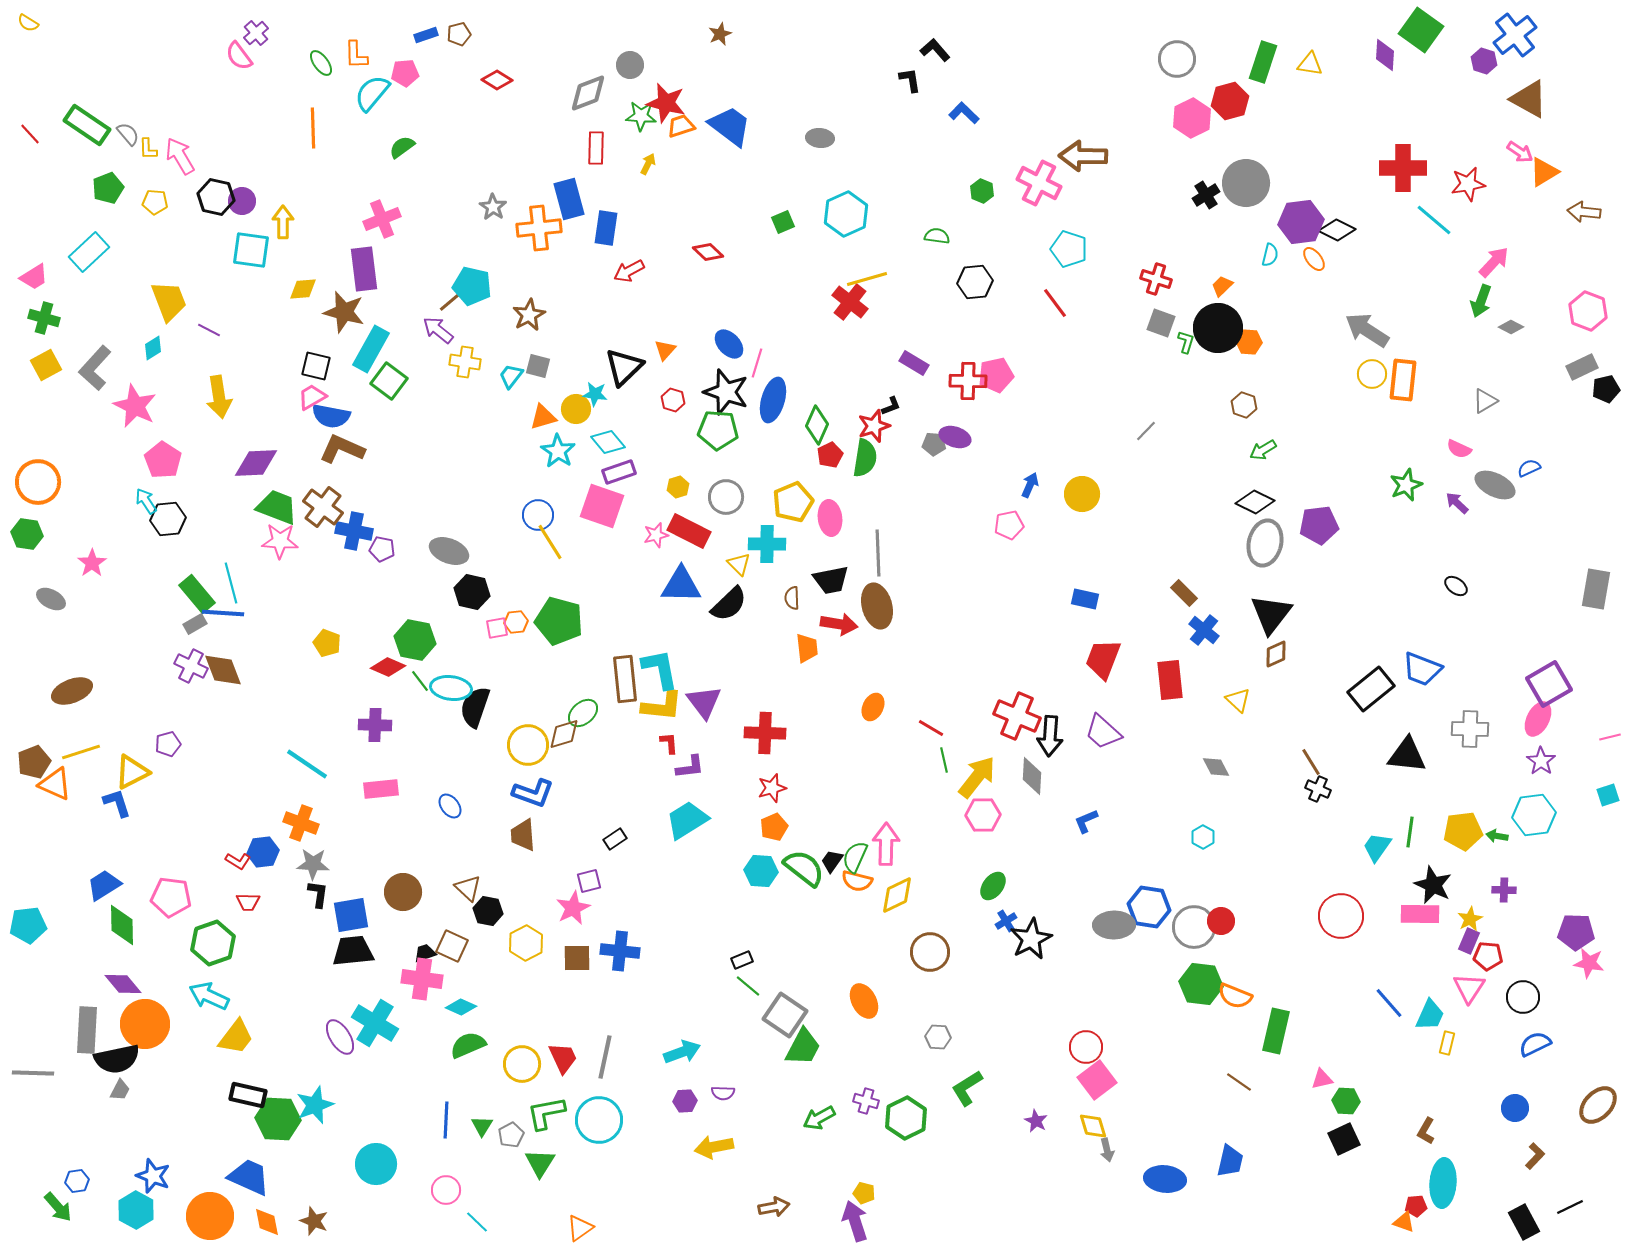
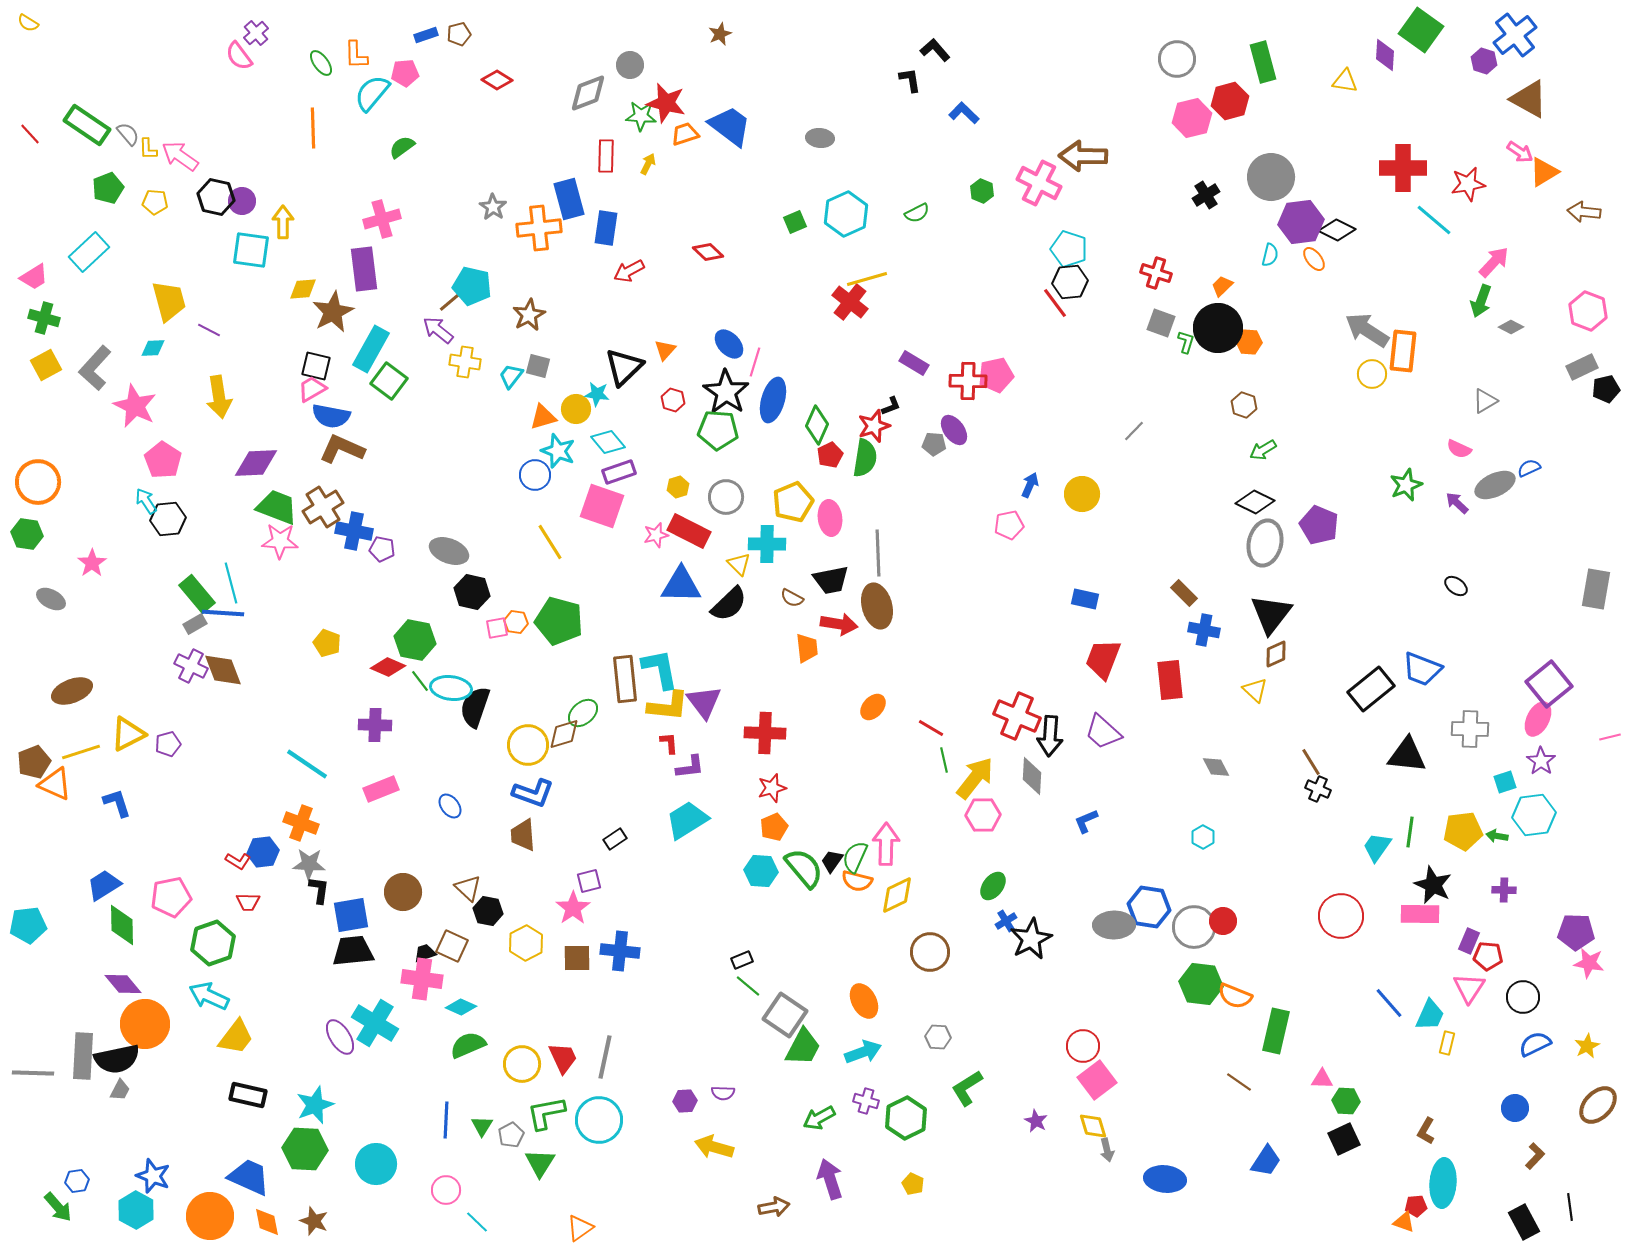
green rectangle at (1263, 62): rotated 33 degrees counterclockwise
yellow triangle at (1310, 64): moved 35 px right, 17 px down
pink hexagon at (1192, 118): rotated 12 degrees clockwise
orange trapezoid at (681, 126): moved 4 px right, 8 px down
red rectangle at (596, 148): moved 10 px right, 8 px down
pink arrow at (180, 156): rotated 24 degrees counterclockwise
gray circle at (1246, 183): moved 25 px right, 6 px up
pink cross at (382, 219): rotated 6 degrees clockwise
green square at (783, 222): moved 12 px right
green semicircle at (937, 236): moved 20 px left, 23 px up; rotated 145 degrees clockwise
red cross at (1156, 279): moved 6 px up
black hexagon at (975, 282): moved 95 px right
yellow trapezoid at (169, 301): rotated 6 degrees clockwise
brown star at (344, 312): moved 11 px left; rotated 30 degrees clockwise
cyan diamond at (153, 348): rotated 30 degrees clockwise
pink line at (757, 363): moved 2 px left, 1 px up
orange rectangle at (1403, 380): moved 29 px up
black star at (726, 392): rotated 15 degrees clockwise
cyan star at (595, 394): moved 2 px right
pink trapezoid at (312, 397): moved 8 px up
gray line at (1146, 431): moved 12 px left
purple ellipse at (955, 437): moved 1 px left, 7 px up; rotated 36 degrees clockwise
cyan star at (558, 451): rotated 12 degrees counterclockwise
gray ellipse at (1495, 485): rotated 51 degrees counterclockwise
brown cross at (323, 507): rotated 21 degrees clockwise
blue circle at (538, 515): moved 3 px left, 40 px up
purple pentagon at (1319, 525): rotated 30 degrees clockwise
brown semicircle at (792, 598): rotated 60 degrees counterclockwise
orange hexagon at (516, 622): rotated 15 degrees clockwise
blue cross at (1204, 630): rotated 28 degrees counterclockwise
purple square at (1549, 684): rotated 9 degrees counterclockwise
yellow triangle at (1238, 700): moved 17 px right, 10 px up
yellow L-shape at (662, 706): moved 6 px right
orange ellipse at (873, 707): rotated 16 degrees clockwise
yellow triangle at (132, 772): moved 4 px left, 38 px up
yellow arrow at (977, 777): moved 2 px left, 1 px down
pink rectangle at (381, 789): rotated 16 degrees counterclockwise
cyan square at (1608, 795): moved 103 px left, 13 px up
gray star at (313, 864): moved 4 px left
green semicircle at (804, 868): rotated 12 degrees clockwise
black L-shape at (318, 894): moved 1 px right, 4 px up
pink pentagon at (171, 897): rotated 18 degrees counterclockwise
pink star at (573, 908): rotated 8 degrees counterclockwise
yellow star at (1470, 919): moved 117 px right, 127 px down
red circle at (1221, 921): moved 2 px right
gray rectangle at (87, 1030): moved 4 px left, 26 px down
red circle at (1086, 1047): moved 3 px left, 1 px up
cyan arrow at (682, 1052): moved 181 px right
pink triangle at (1322, 1079): rotated 15 degrees clockwise
green hexagon at (278, 1119): moved 27 px right, 30 px down
yellow arrow at (714, 1147): rotated 27 degrees clockwise
blue trapezoid at (1230, 1161): moved 36 px right; rotated 20 degrees clockwise
yellow pentagon at (864, 1193): moved 49 px right, 9 px up; rotated 10 degrees clockwise
black line at (1570, 1207): rotated 72 degrees counterclockwise
purple arrow at (855, 1221): moved 25 px left, 42 px up
